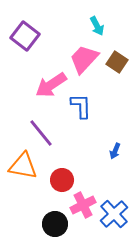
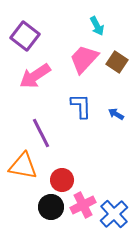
pink arrow: moved 16 px left, 9 px up
purple line: rotated 12 degrees clockwise
blue arrow: moved 1 px right, 37 px up; rotated 98 degrees clockwise
black circle: moved 4 px left, 17 px up
